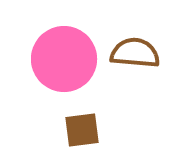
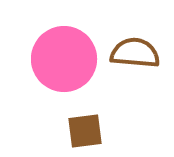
brown square: moved 3 px right, 1 px down
